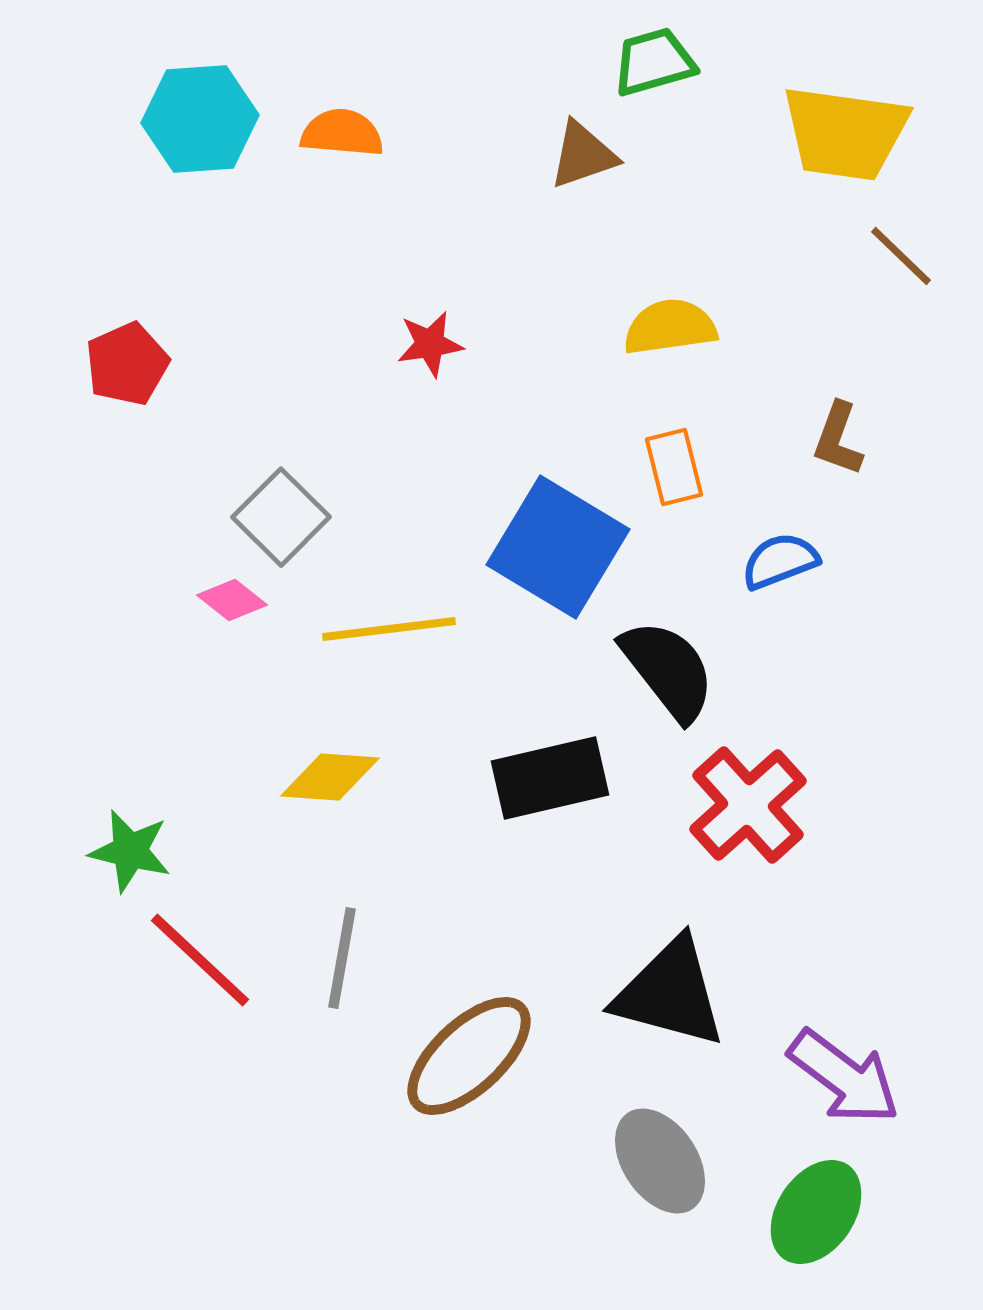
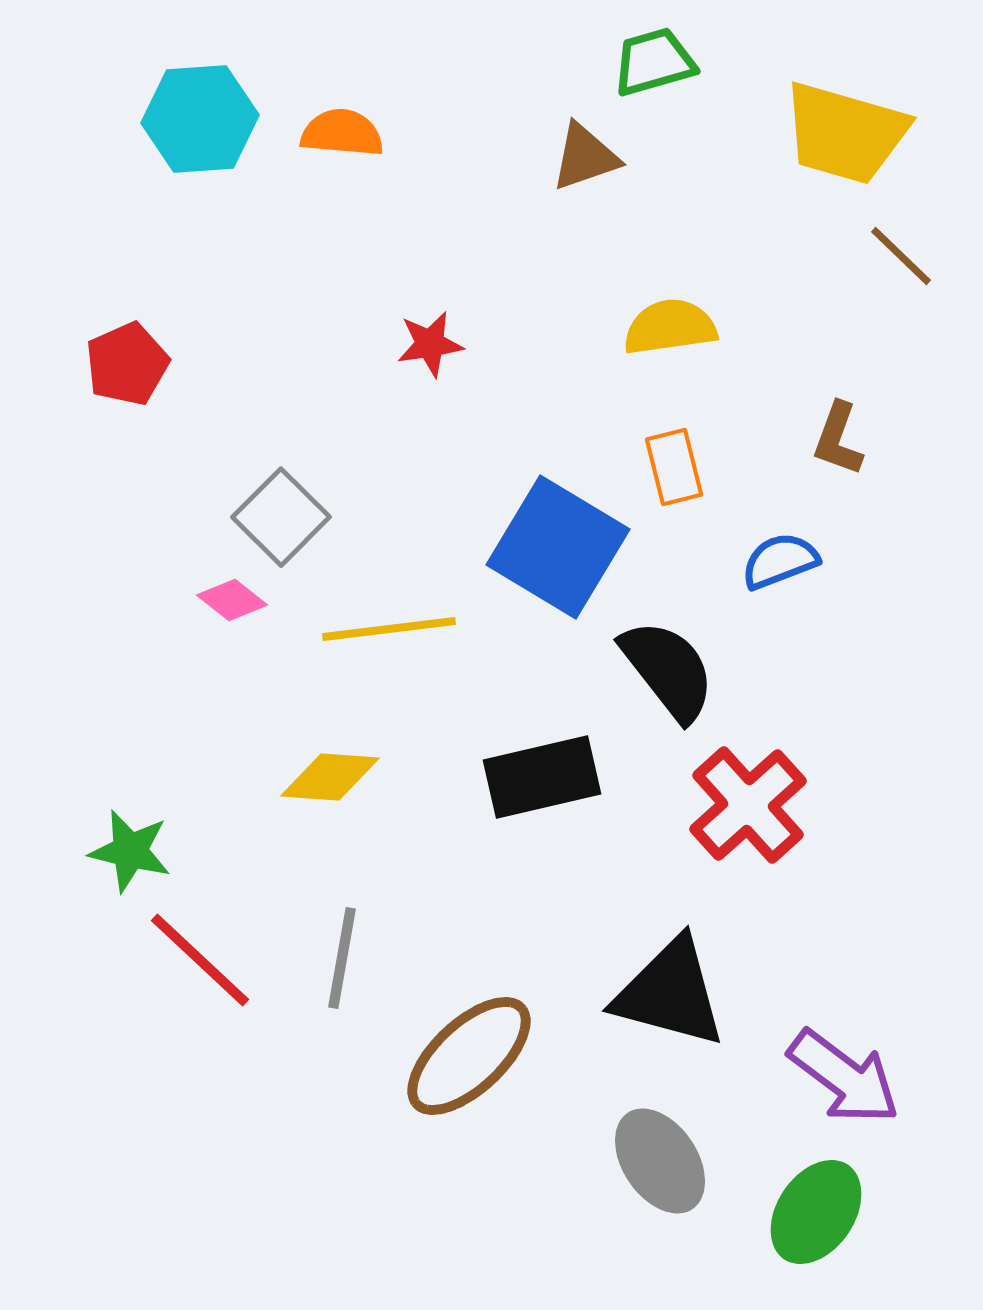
yellow trapezoid: rotated 8 degrees clockwise
brown triangle: moved 2 px right, 2 px down
black rectangle: moved 8 px left, 1 px up
